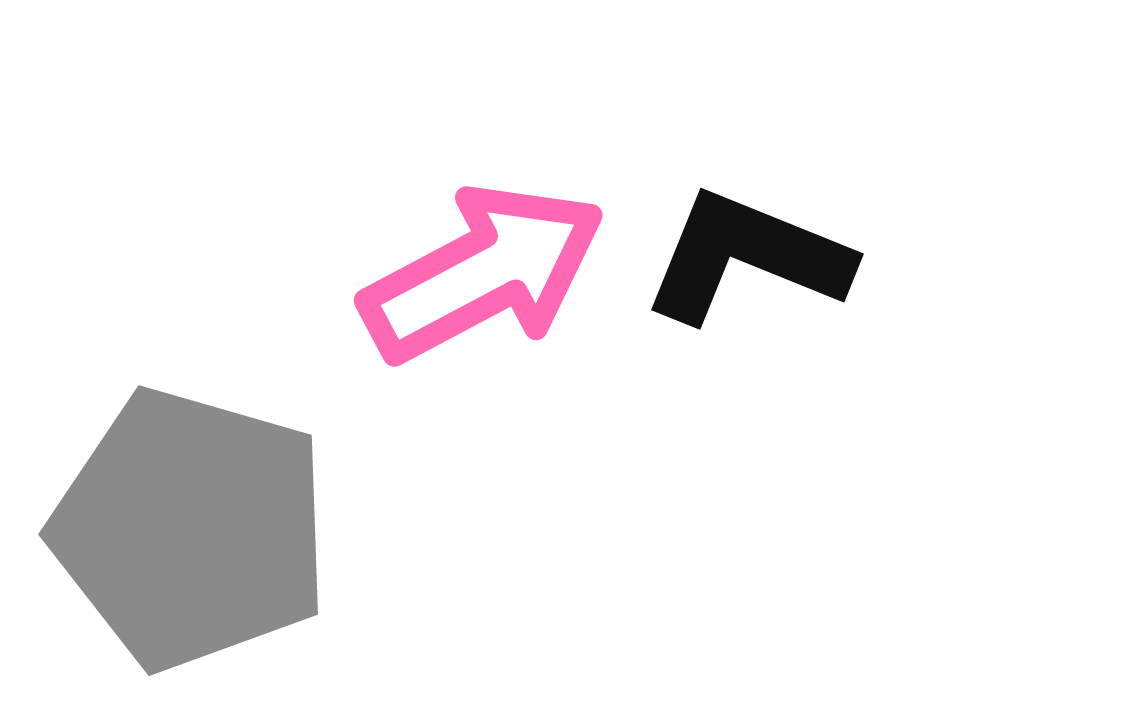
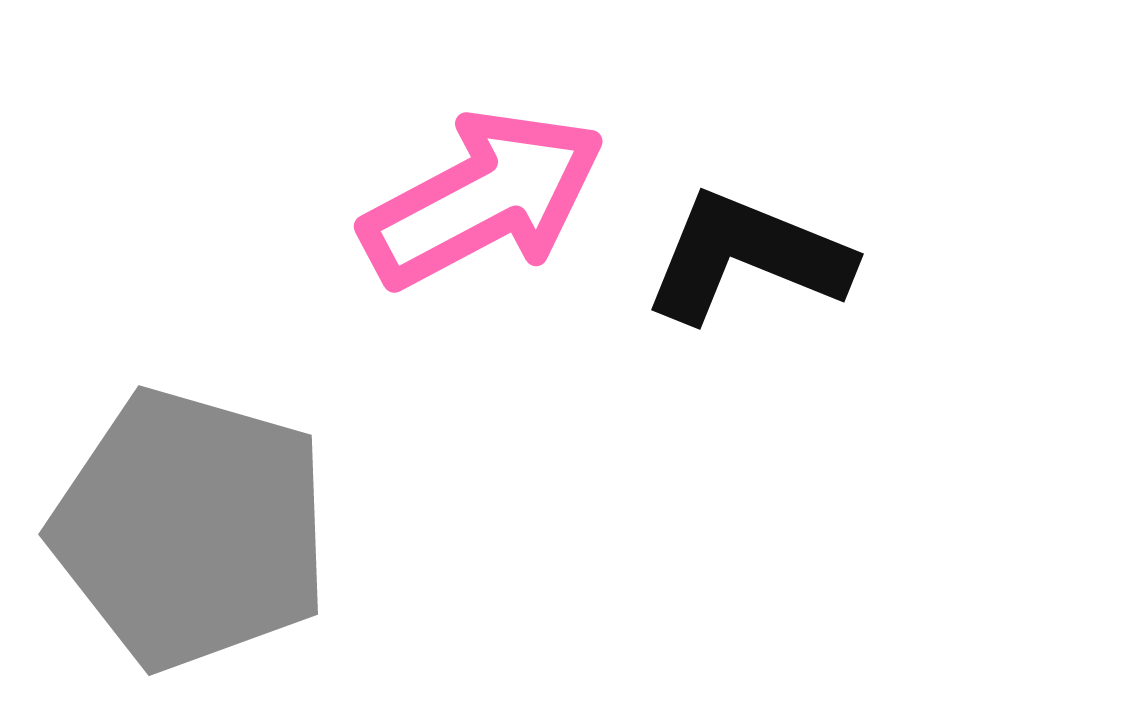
pink arrow: moved 74 px up
